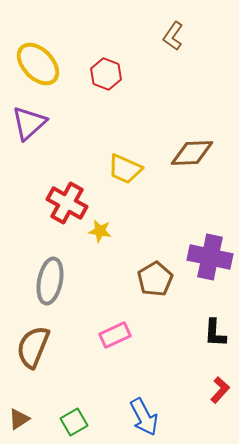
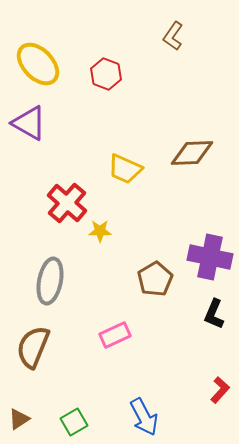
purple triangle: rotated 48 degrees counterclockwise
red cross: rotated 12 degrees clockwise
yellow star: rotated 10 degrees counterclockwise
black L-shape: moved 1 px left, 19 px up; rotated 20 degrees clockwise
